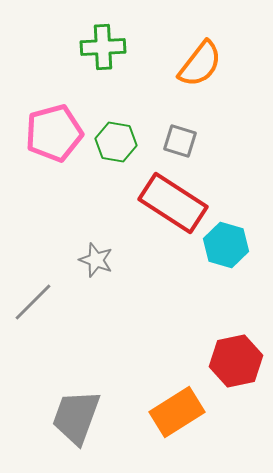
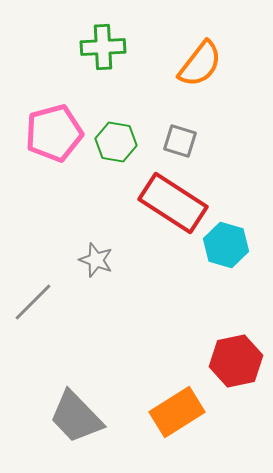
gray trapezoid: rotated 64 degrees counterclockwise
